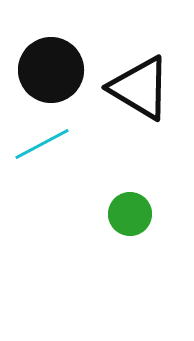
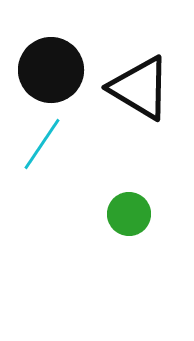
cyan line: rotated 28 degrees counterclockwise
green circle: moved 1 px left
